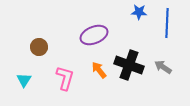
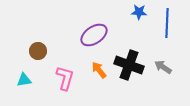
purple ellipse: rotated 12 degrees counterclockwise
brown circle: moved 1 px left, 4 px down
cyan triangle: rotated 49 degrees clockwise
